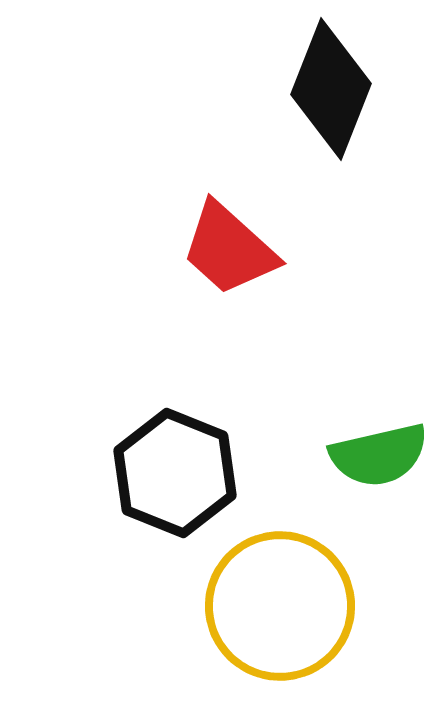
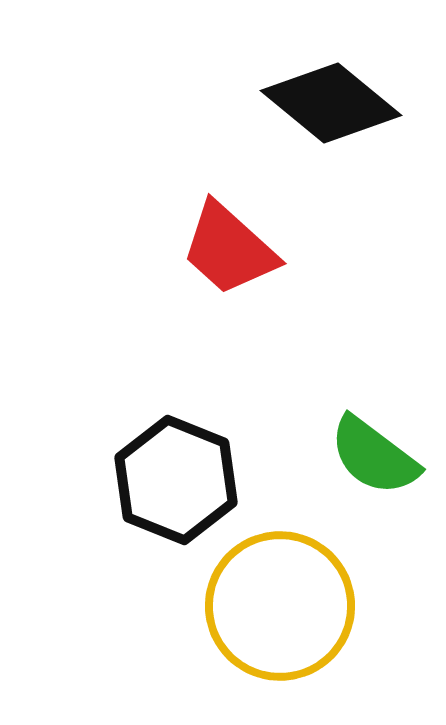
black diamond: moved 14 px down; rotated 72 degrees counterclockwise
green semicircle: moved 5 px left, 1 px down; rotated 50 degrees clockwise
black hexagon: moved 1 px right, 7 px down
